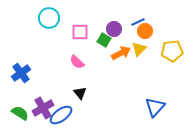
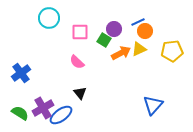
yellow triangle: rotated 21 degrees clockwise
blue triangle: moved 2 px left, 2 px up
